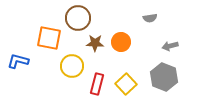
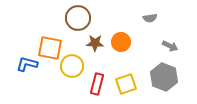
orange square: moved 1 px right, 10 px down
gray arrow: rotated 140 degrees counterclockwise
blue L-shape: moved 9 px right, 3 px down
yellow square: rotated 25 degrees clockwise
